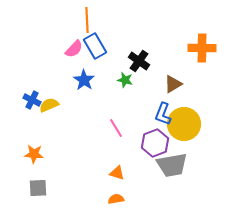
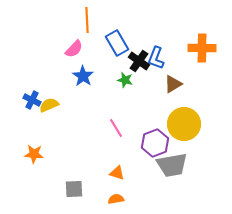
blue rectangle: moved 22 px right, 3 px up
blue star: moved 1 px left, 4 px up
blue L-shape: moved 7 px left, 56 px up
gray square: moved 36 px right, 1 px down
